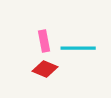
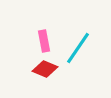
cyan line: rotated 56 degrees counterclockwise
